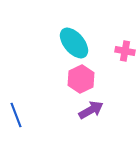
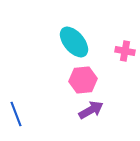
cyan ellipse: moved 1 px up
pink hexagon: moved 2 px right, 1 px down; rotated 20 degrees clockwise
blue line: moved 1 px up
